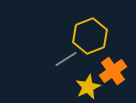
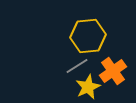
yellow hexagon: moved 2 px left; rotated 16 degrees clockwise
gray line: moved 11 px right, 7 px down
